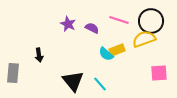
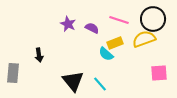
black circle: moved 2 px right, 2 px up
yellow rectangle: moved 2 px left, 7 px up
